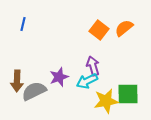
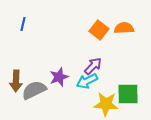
orange semicircle: rotated 36 degrees clockwise
purple arrow: rotated 60 degrees clockwise
brown arrow: moved 1 px left
gray semicircle: moved 1 px up
yellow star: moved 3 px down; rotated 15 degrees clockwise
